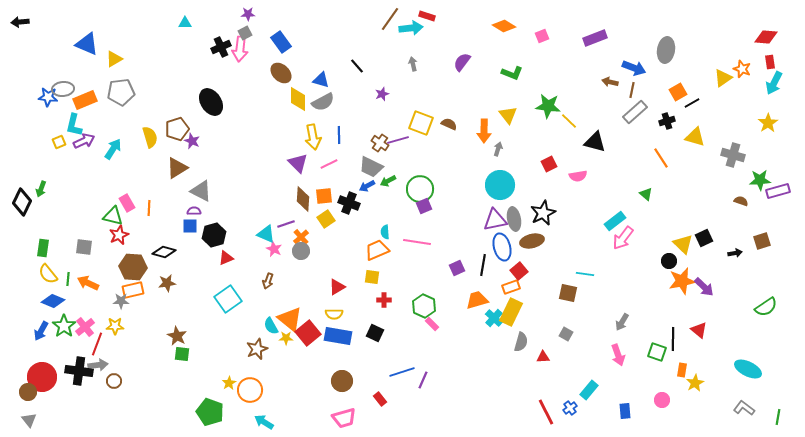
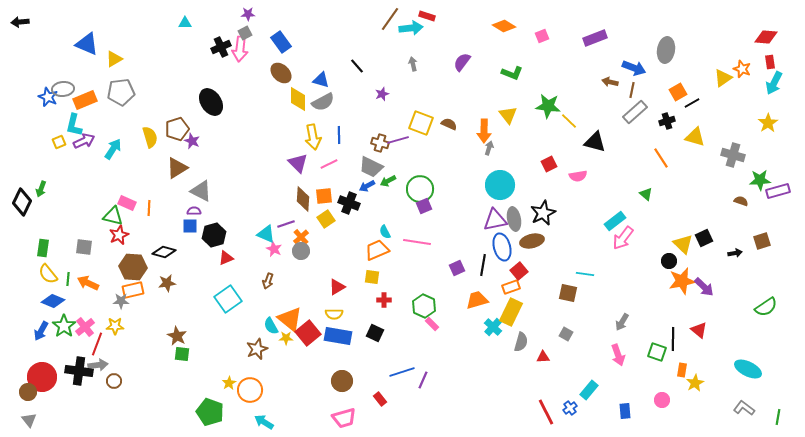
blue star at (48, 97): rotated 18 degrees clockwise
brown cross at (380, 143): rotated 18 degrees counterclockwise
gray arrow at (498, 149): moved 9 px left, 1 px up
pink rectangle at (127, 203): rotated 36 degrees counterclockwise
cyan semicircle at (385, 232): rotated 24 degrees counterclockwise
cyan cross at (494, 318): moved 1 px left, 9 px down
